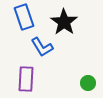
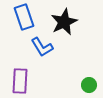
black star: rotated 12 degrees clockwise
purple rectangle: moved 6 px left, 2 px down
green circle: moved 1 px right, 2 px down
